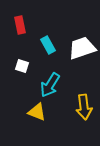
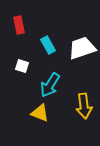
red rectangle: moved 1 px left
yellow arrow: moved 1 px up
yellow triangle: moved 3 px right, 1 px down
